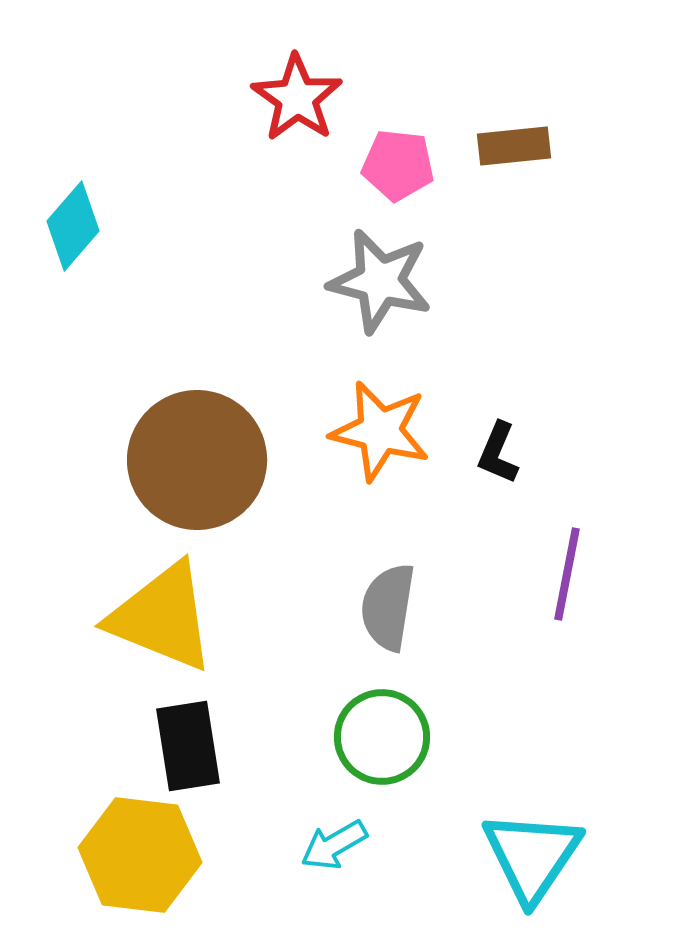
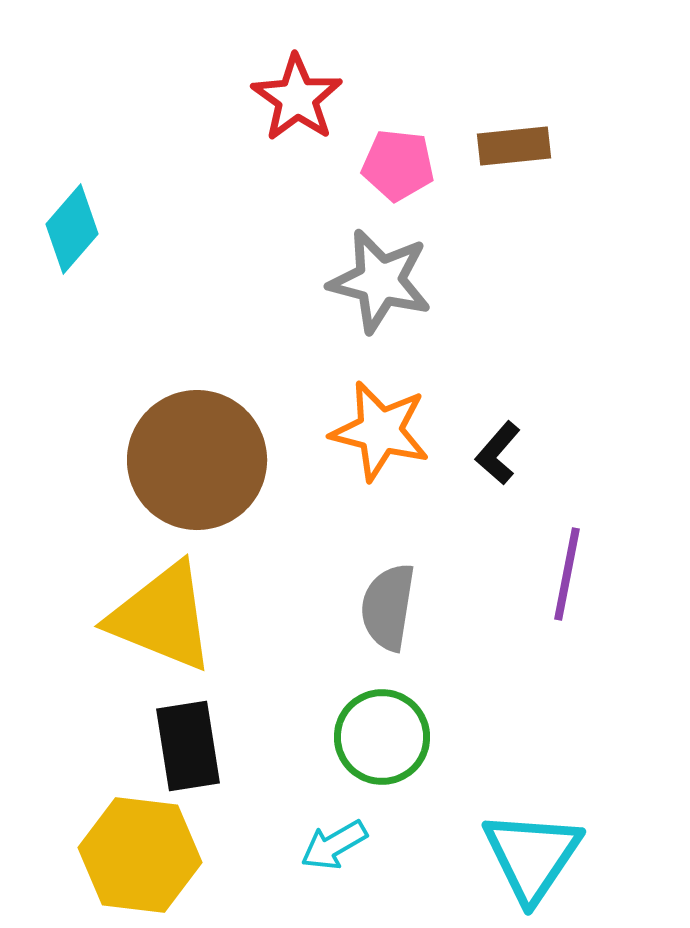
cyan diamond: moved 1 px left, 3 px down
black L-shape: rotated 18 degrees clockwise
